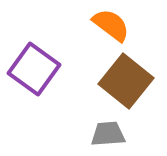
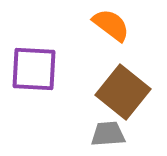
purple square: rotated 33 degrees counterclockwise
brown square: moved 3 px left, 11 px down
